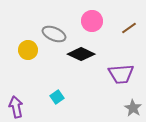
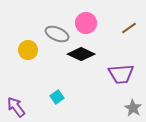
pink circle: moved 6 px left, 2 px down
gray ellipse: moved 3 px right
purple arrow: rotated 25 degrees counterclockwise
